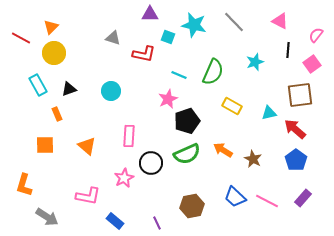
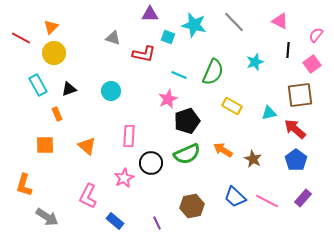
pink L-shape at (88, 196): rotated 105 degrees clockwise
